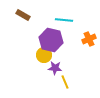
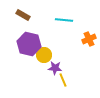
purple hexagon: moved 22 px left, 4 px down
yellow line: moved 2 px left, 2 px up
